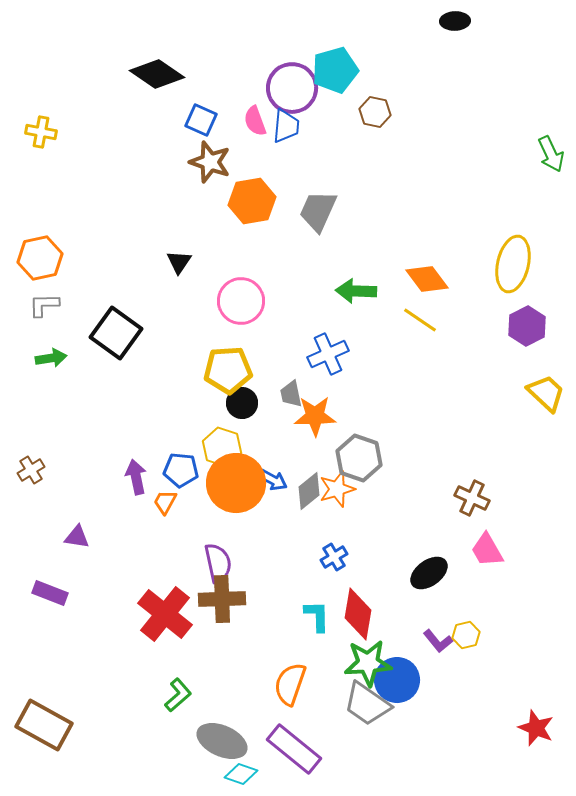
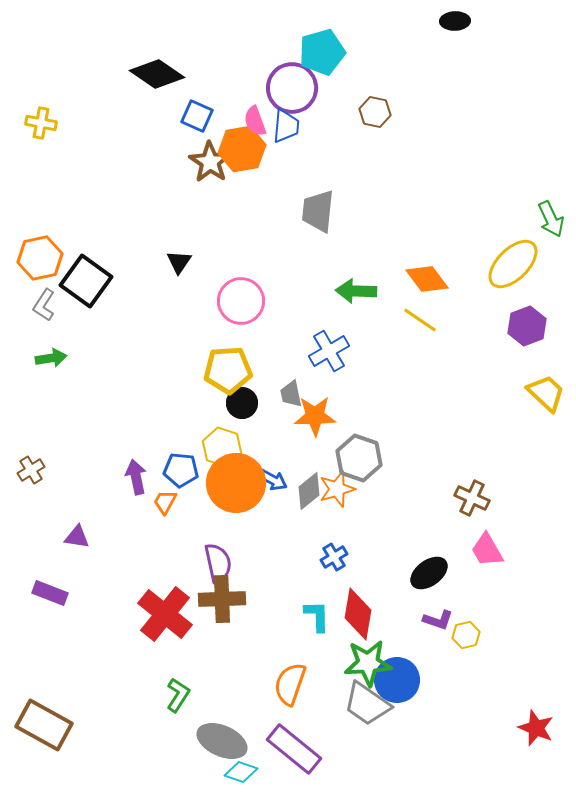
cyan pentagon at (335, 70): moved 13 px left, 18 px up
blue square at (201, 120): moved 4 px left, 4 px up
yellow cross at (41, 132): moved 9 px up
green arrow at (551, 154): moved 65 px down
brown star at (210, 162): rotated 15 degrees clockwise
orange hexagon at (252, 201): moved 10 px left, 52 px up
gray trapezoid at (318, 211): rotated 18 degrees counterclockwise
yellow ellipse at (513, 264): rotated 32 degrees clockwise
gray L-shape at (44, 305): rotated 56 degrees counterclockwise
purple hexagon at (527, 326): rotated 6 degrees clockwise
black square at (116, 333): moved 30 px left, 52 px up
blue cross at (328, 354): moved 1 px right, 3 px up; rotated 6 degrees counterclockwise
purple L-shape at (438, 641): moved 21 px up; rotated 32 degrees counterclockwise
green L-shape at (178, 695): rotated 16 degrees counterclockwise
cyan diamond at (241, 774): moved 2 px up
